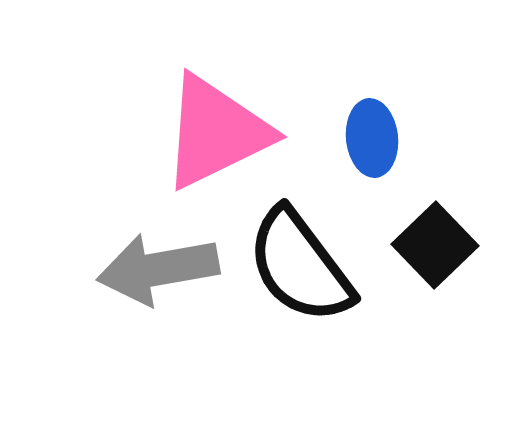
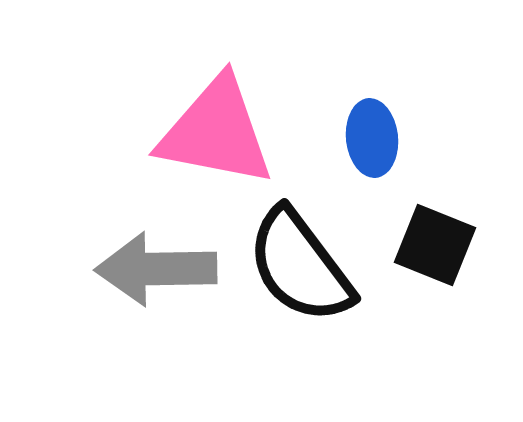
pink triangle: rotated 37 degrees clockwise
black square: rotated 24 degrees counterclockwise
gray arrow: moved 2 px left; rotated 9 degrees clockwise
